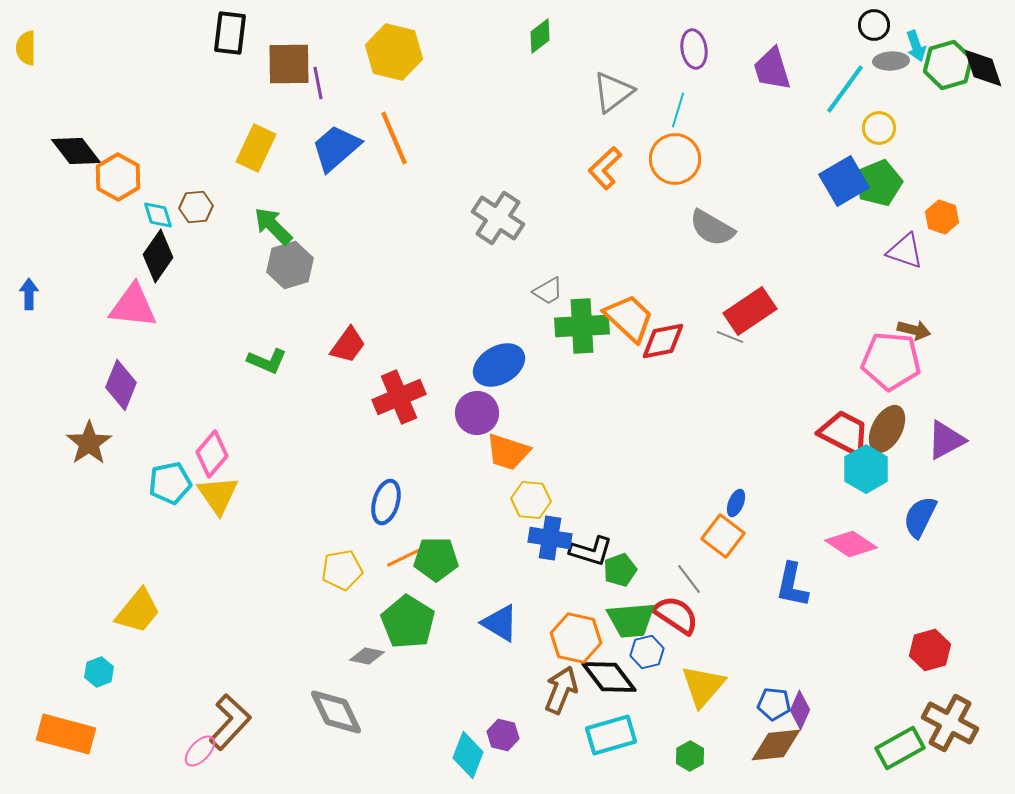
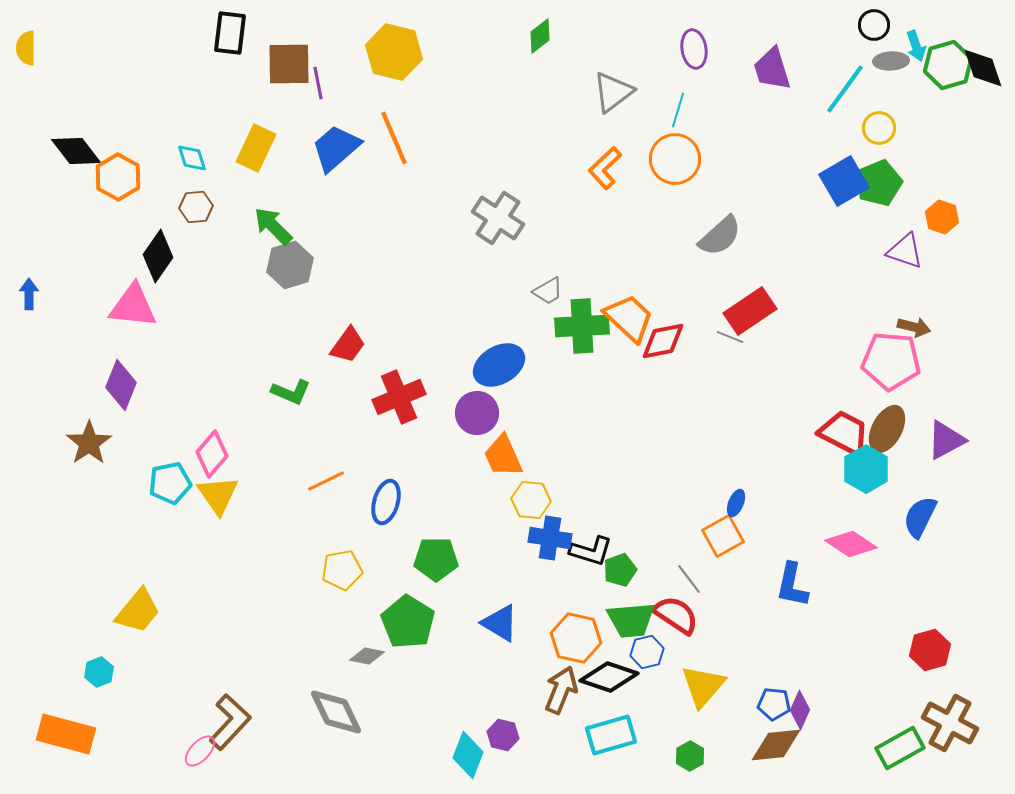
cyan diamond at (158, 215): moved 34 px right, 57 px up
gray semicircle at (712, 228): moved 8 px right, 8 px down; rotated 72 degrees counterclockwise
brown arrow at (914, 330): moved 3 px up
green L-shape at (267, 361): moved 24 px right, 31 px down
orange trapezoid at (508, 452): moved 5 px left, 4 px down; rotated 48 degrees clockwise
orange square at (723, 536): rotated 24 degrees clockwise
orange line at (405, 557): moved 79 px left, 76 px up
black diamond at (609, 677): rotated 34 degrees counterclockwise
